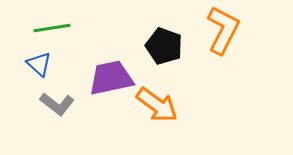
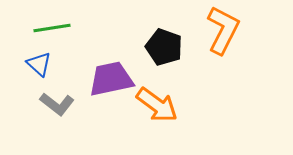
black pentagon: moved 1 px down
purple trapezoid: moved 1 px down
